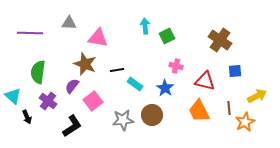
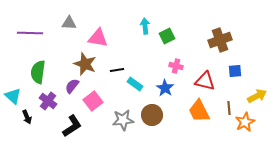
brown cross: rotated 35 degrees clockwise
